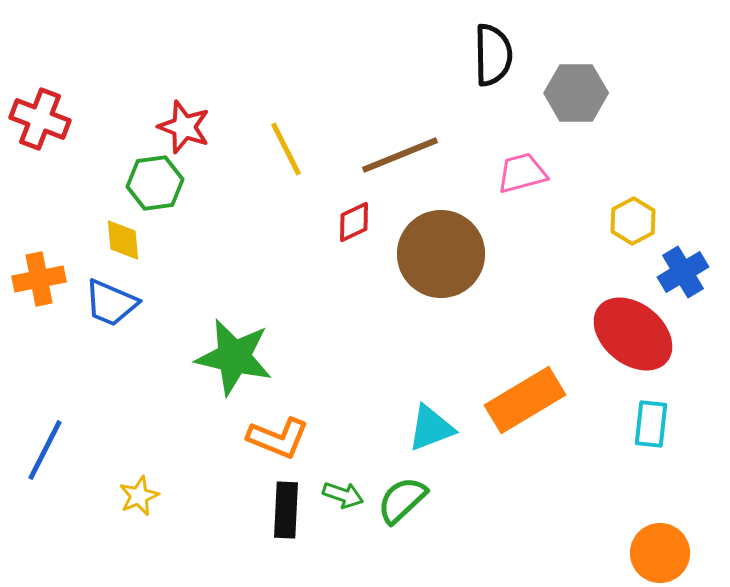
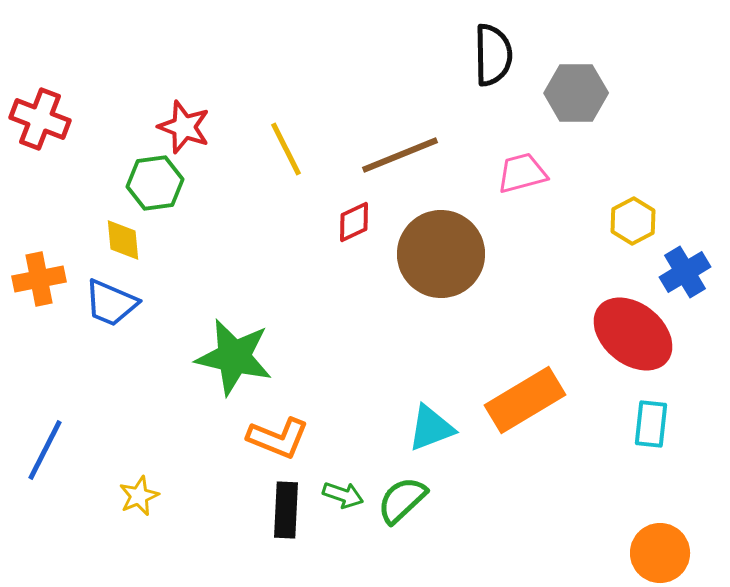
blue cross: moved 2 px right
